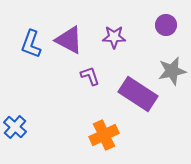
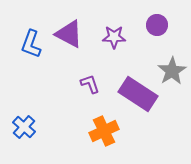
purple circle: moved 9 px left
purple triangle: moved 6 px up
gray star: rotated 20 degrees counterclockwise
purple L-shape: moved 8 px down
blue cross: moved 9 px right
orange cross: moved 4 px up
